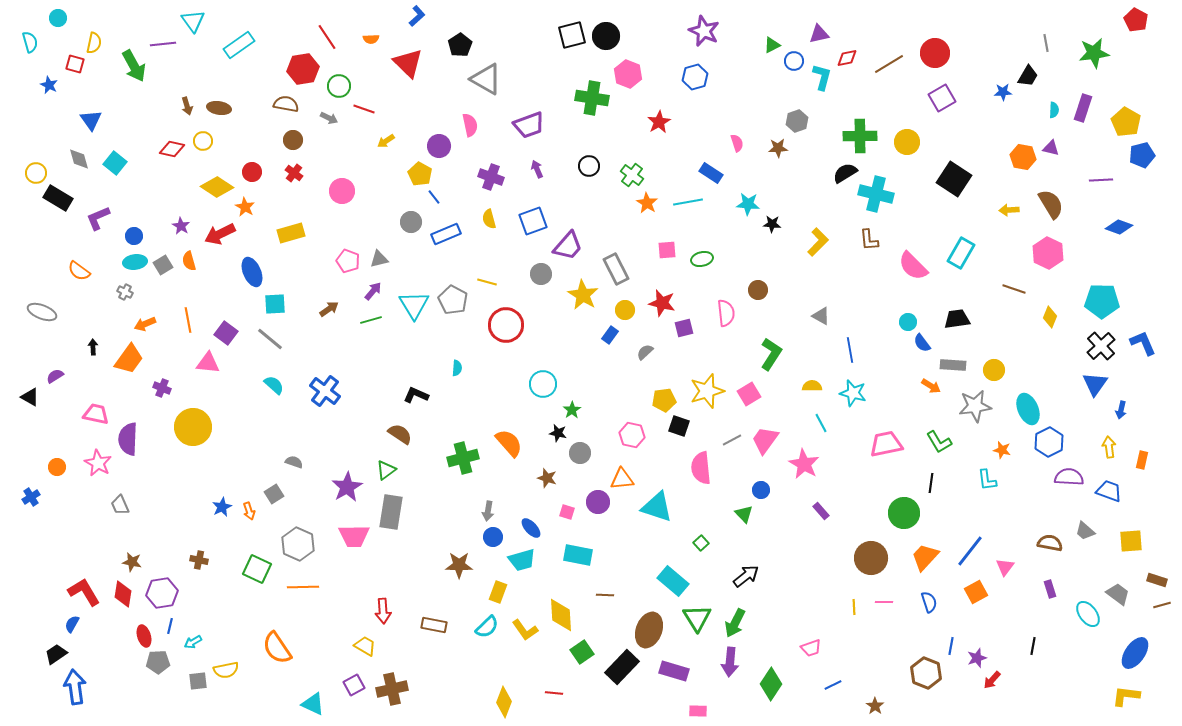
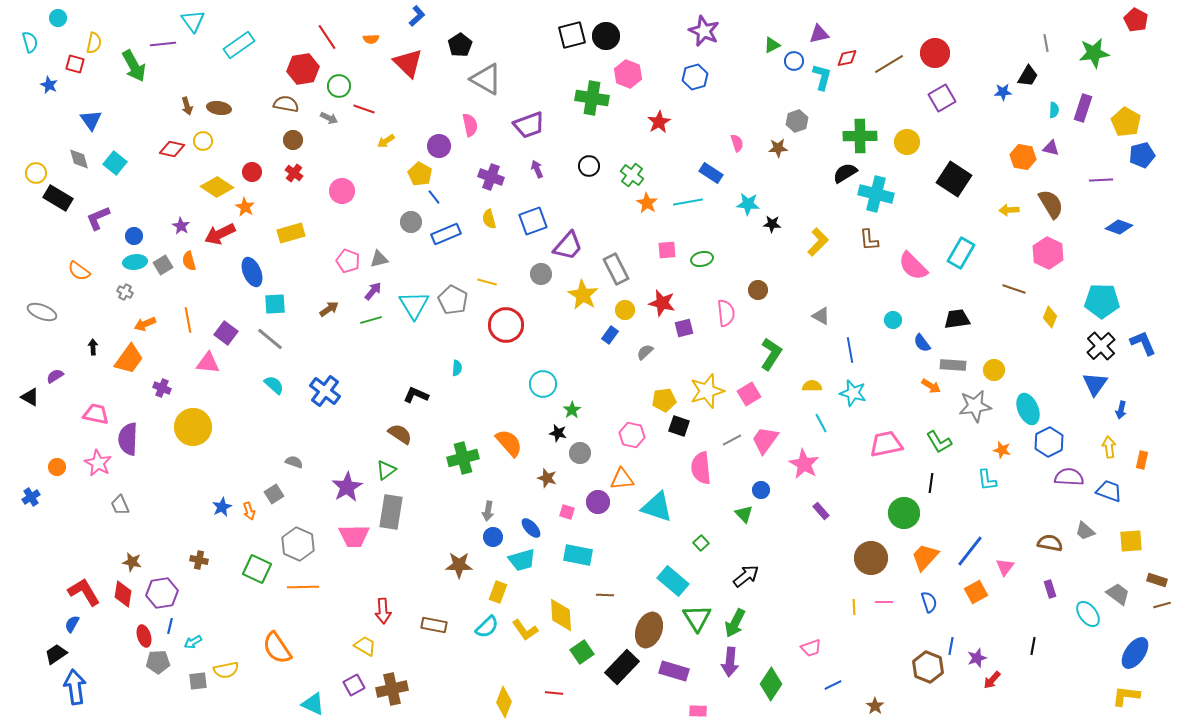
cyan circle at (908, 322): moved 15 px left, 2 px up
brown hexagon at (926, 673): moved 2 px right, 6 px up
